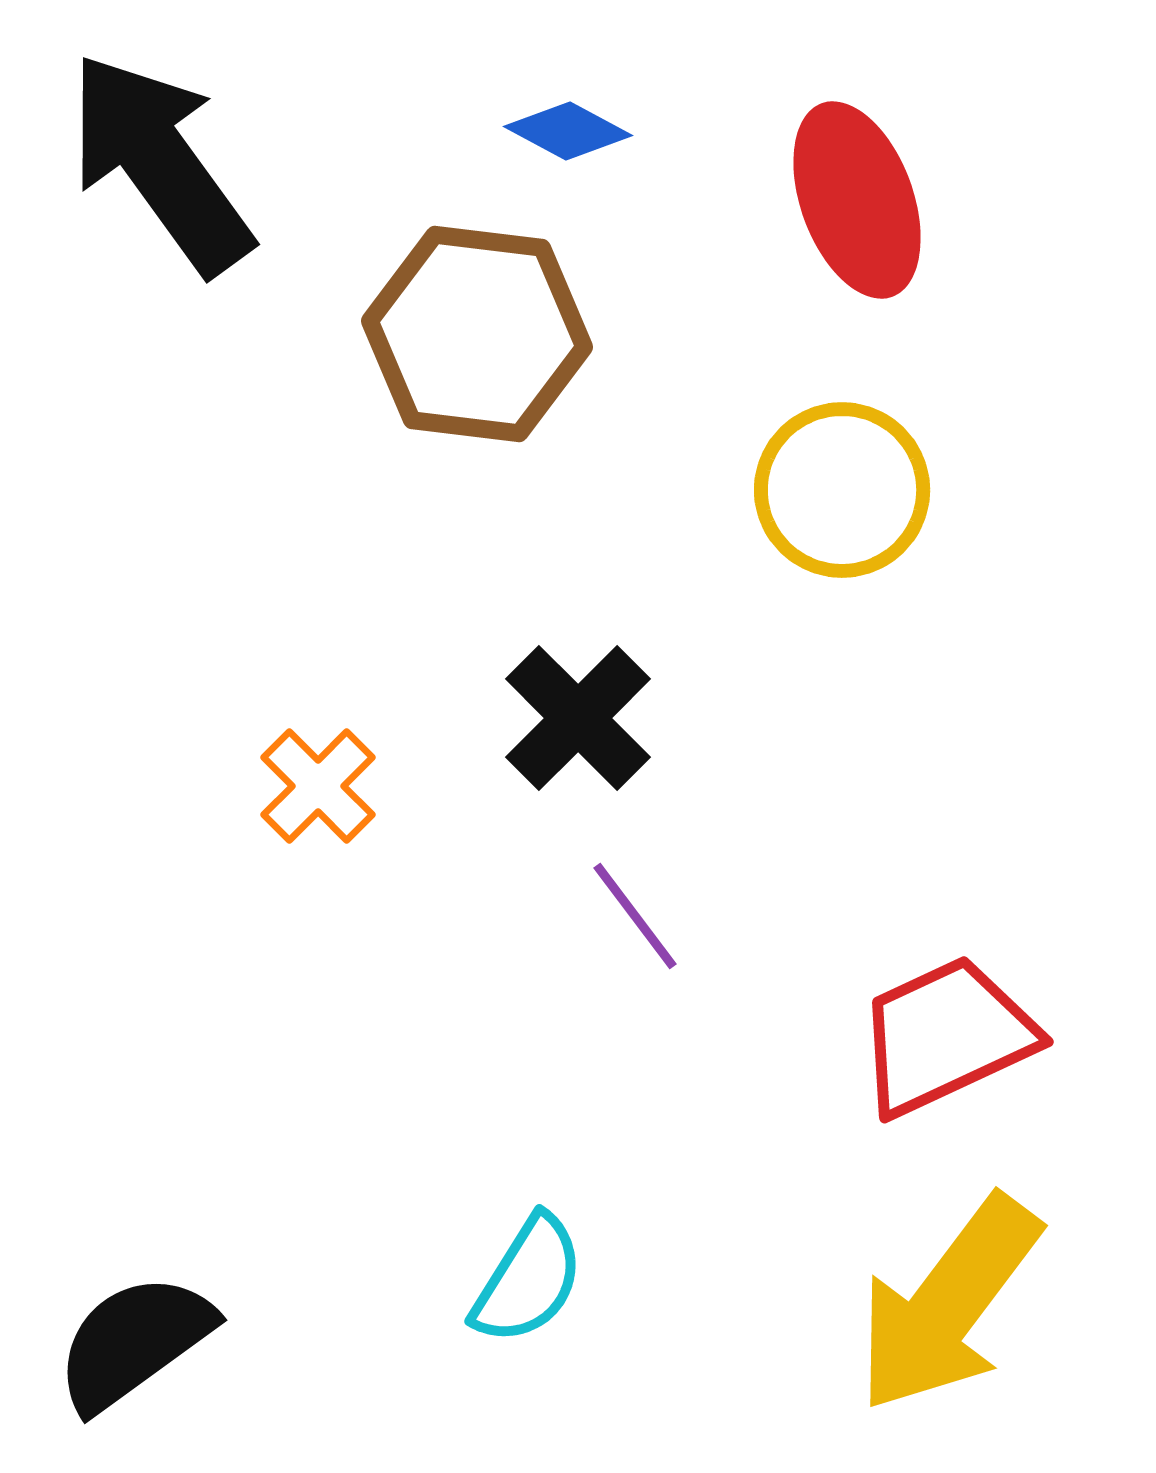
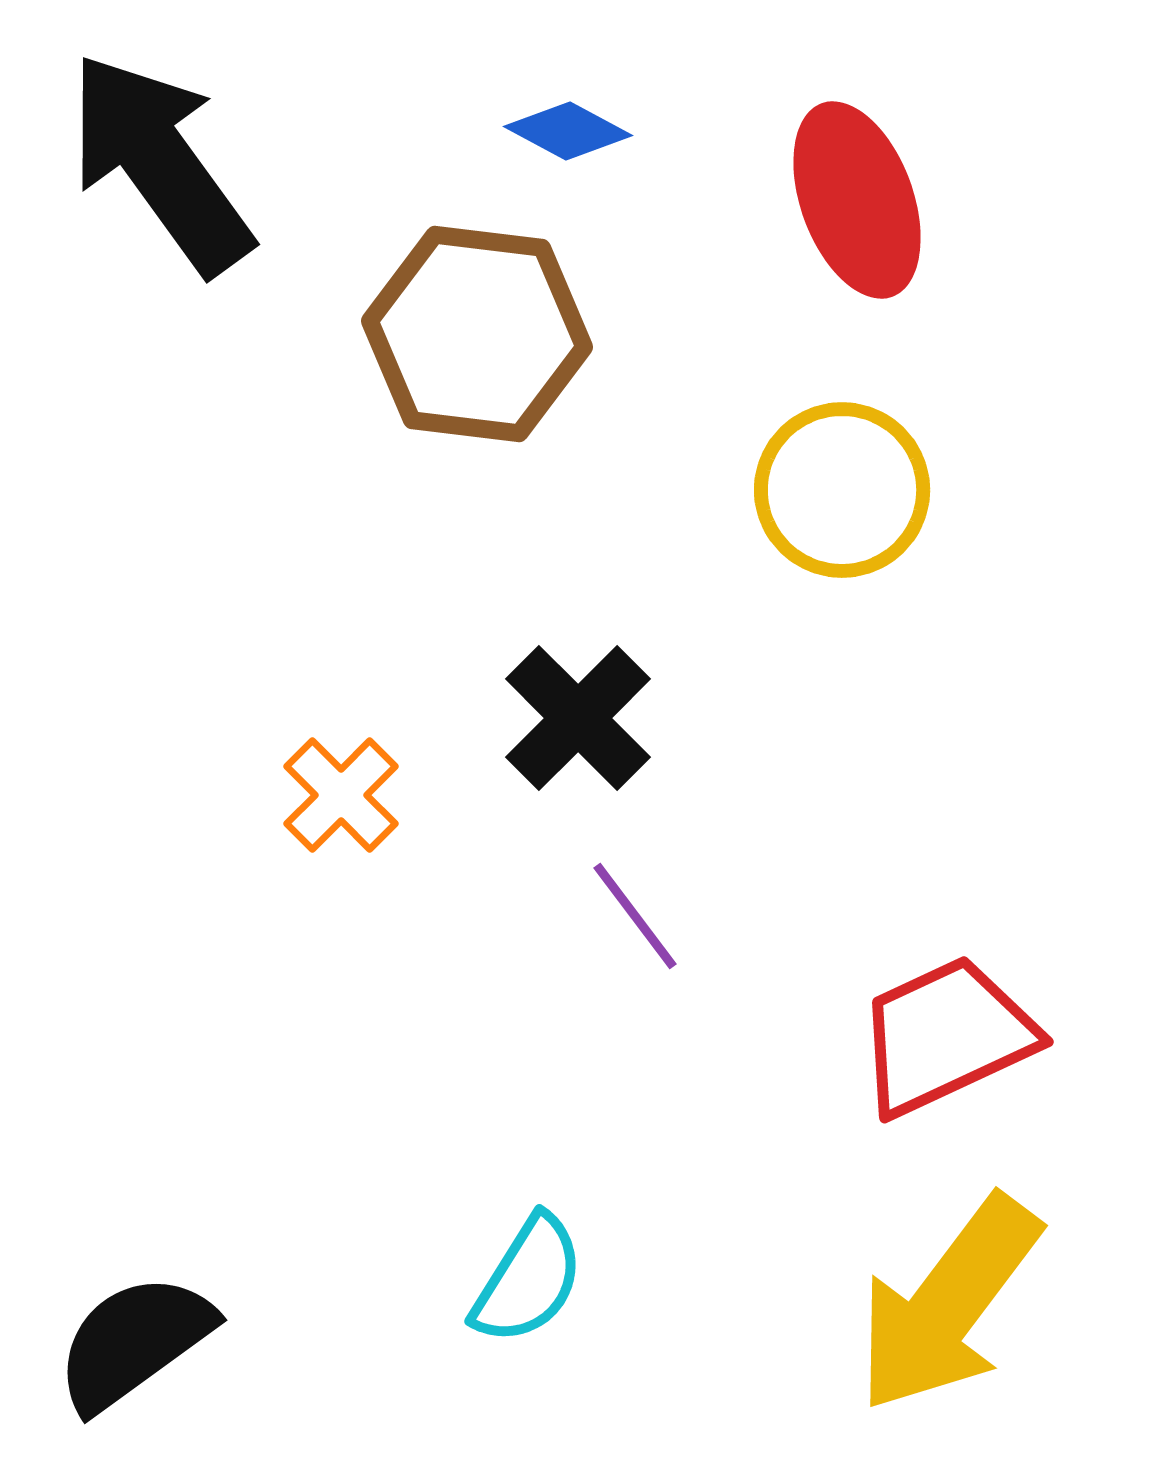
orange cross: moved 23 px right, 9 px down
